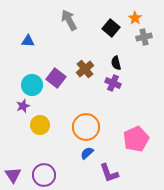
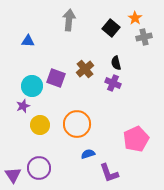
gray arrow: rotated 35 degrees clockwise
purple square: rotated 18 degrees counterclockwise
cyan circle: moved 1 px down
orange circle: moved 9 px left, 3 px up
blue semicircle: moved 1 px right, 1 px down; rotated 24 degrees clockwise
purple circle: moved 5 px left, 7 px up
